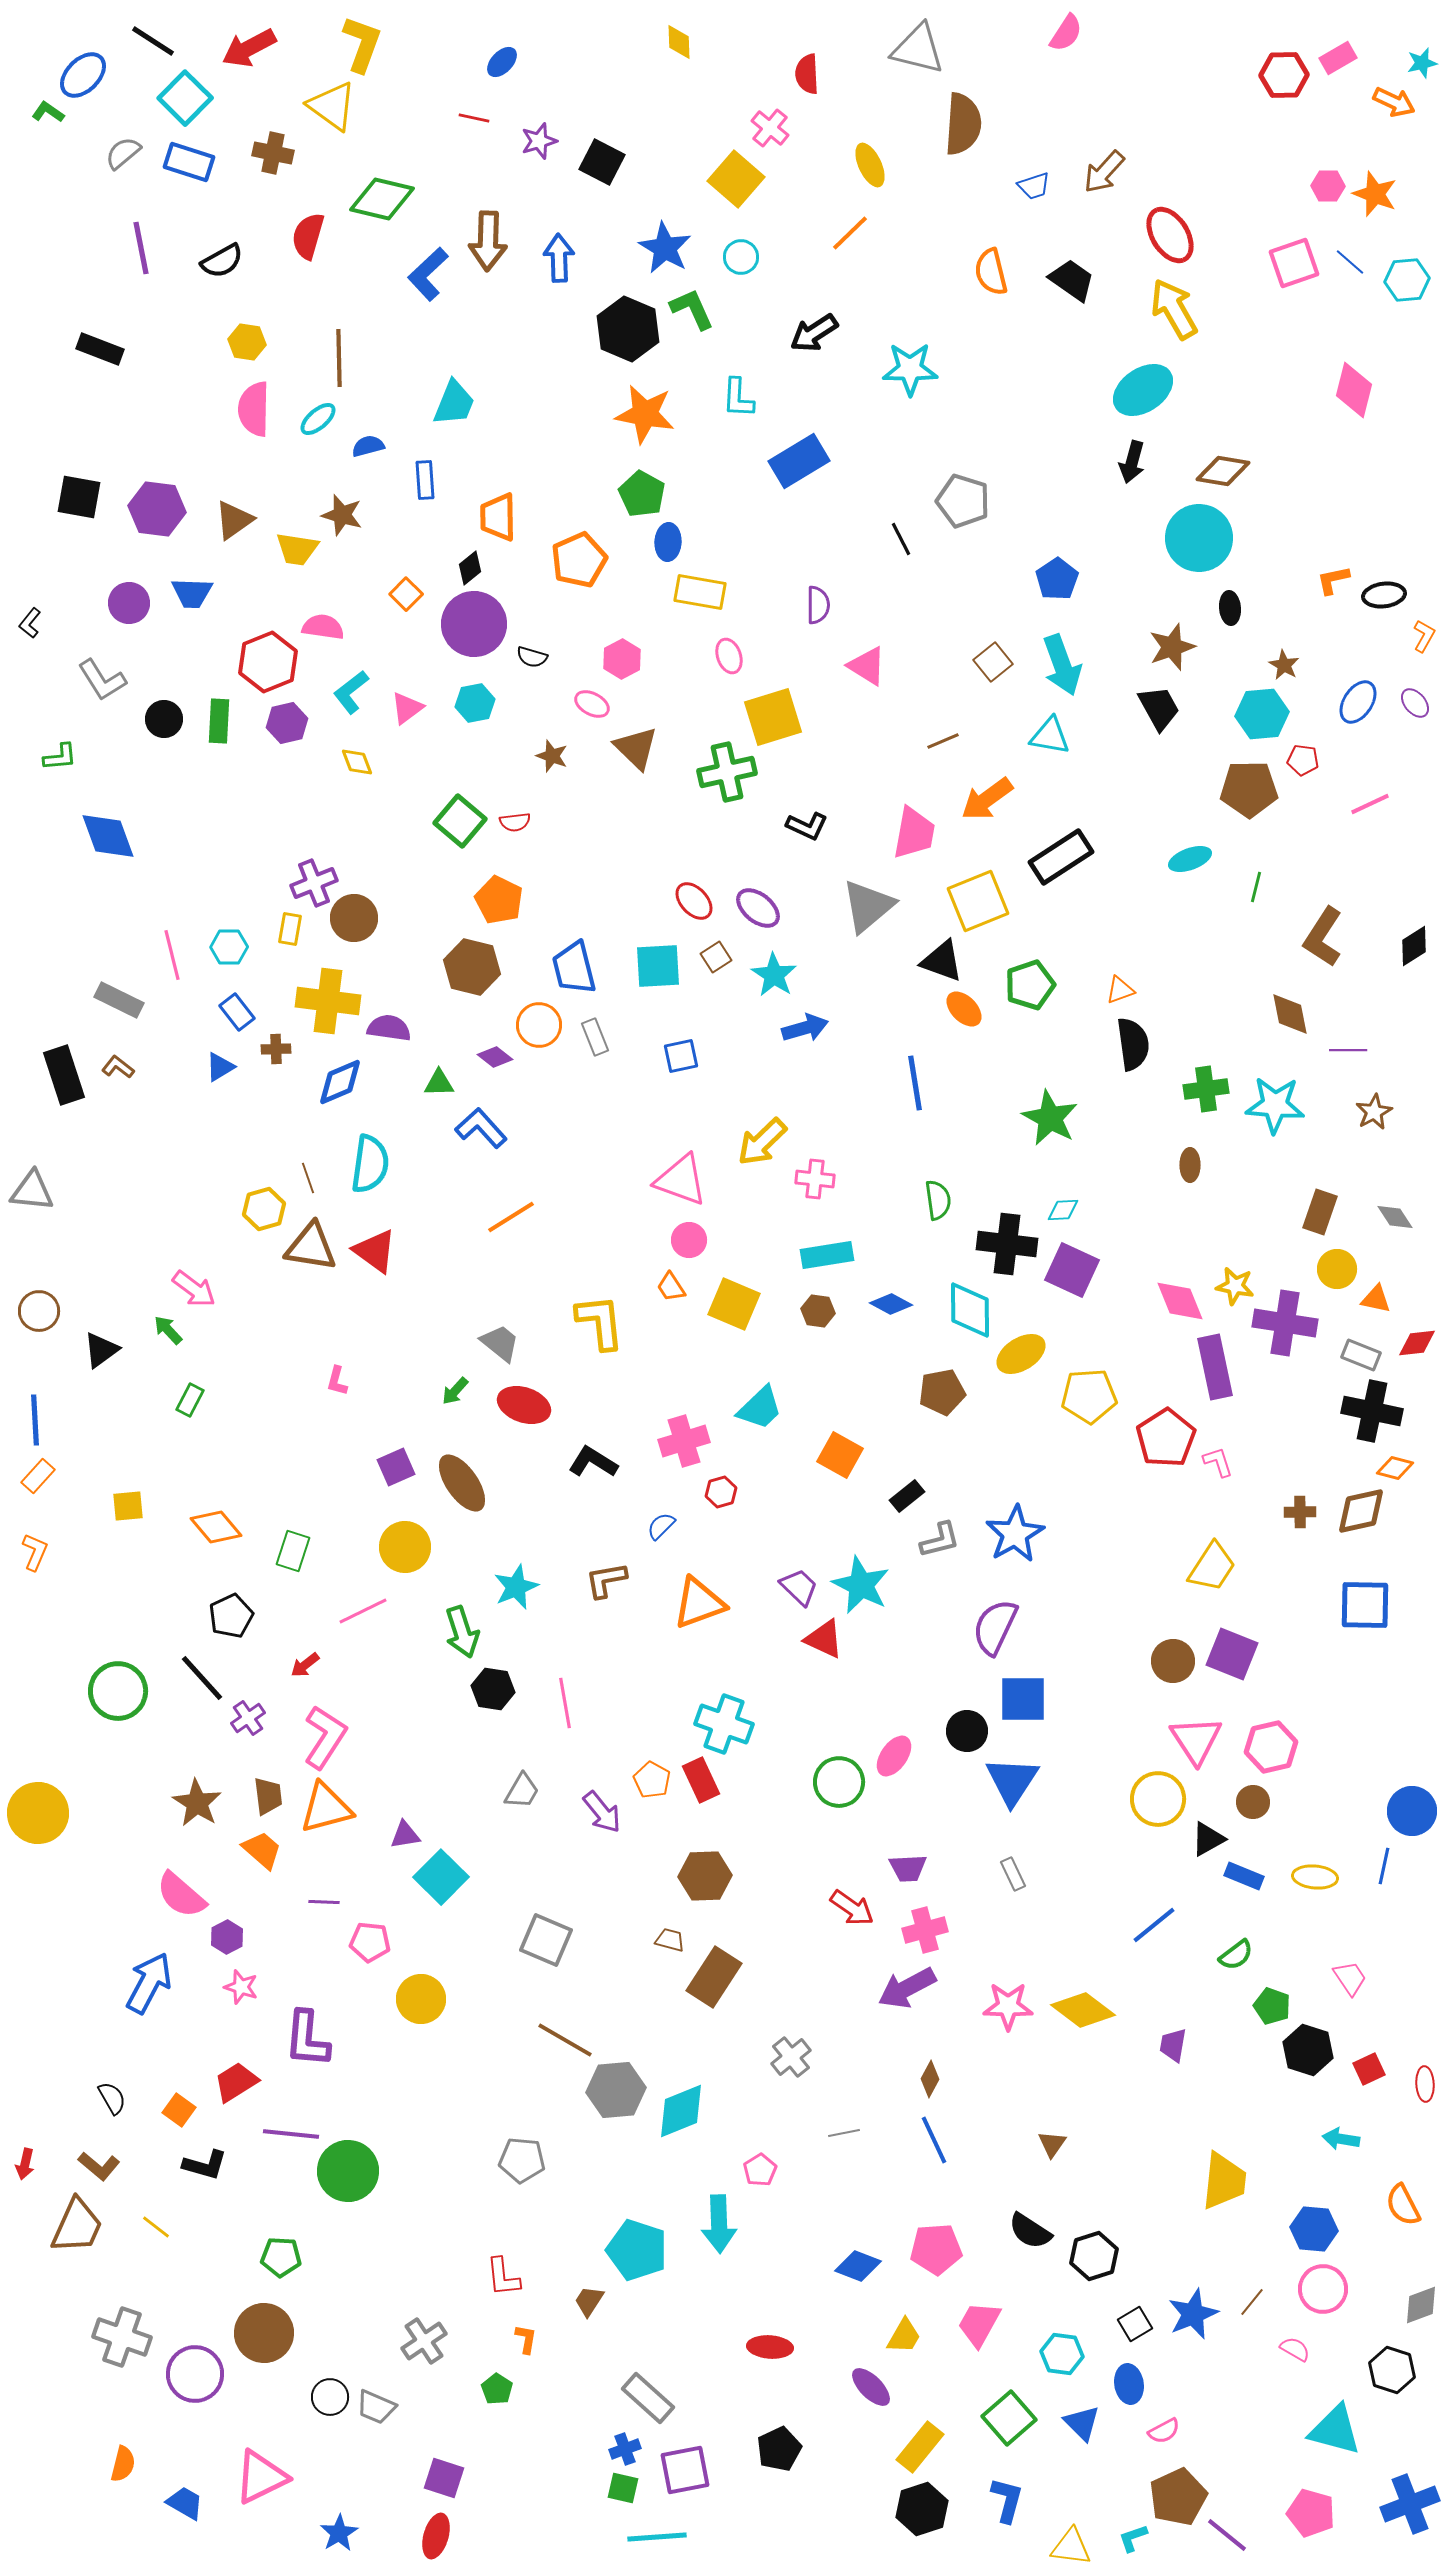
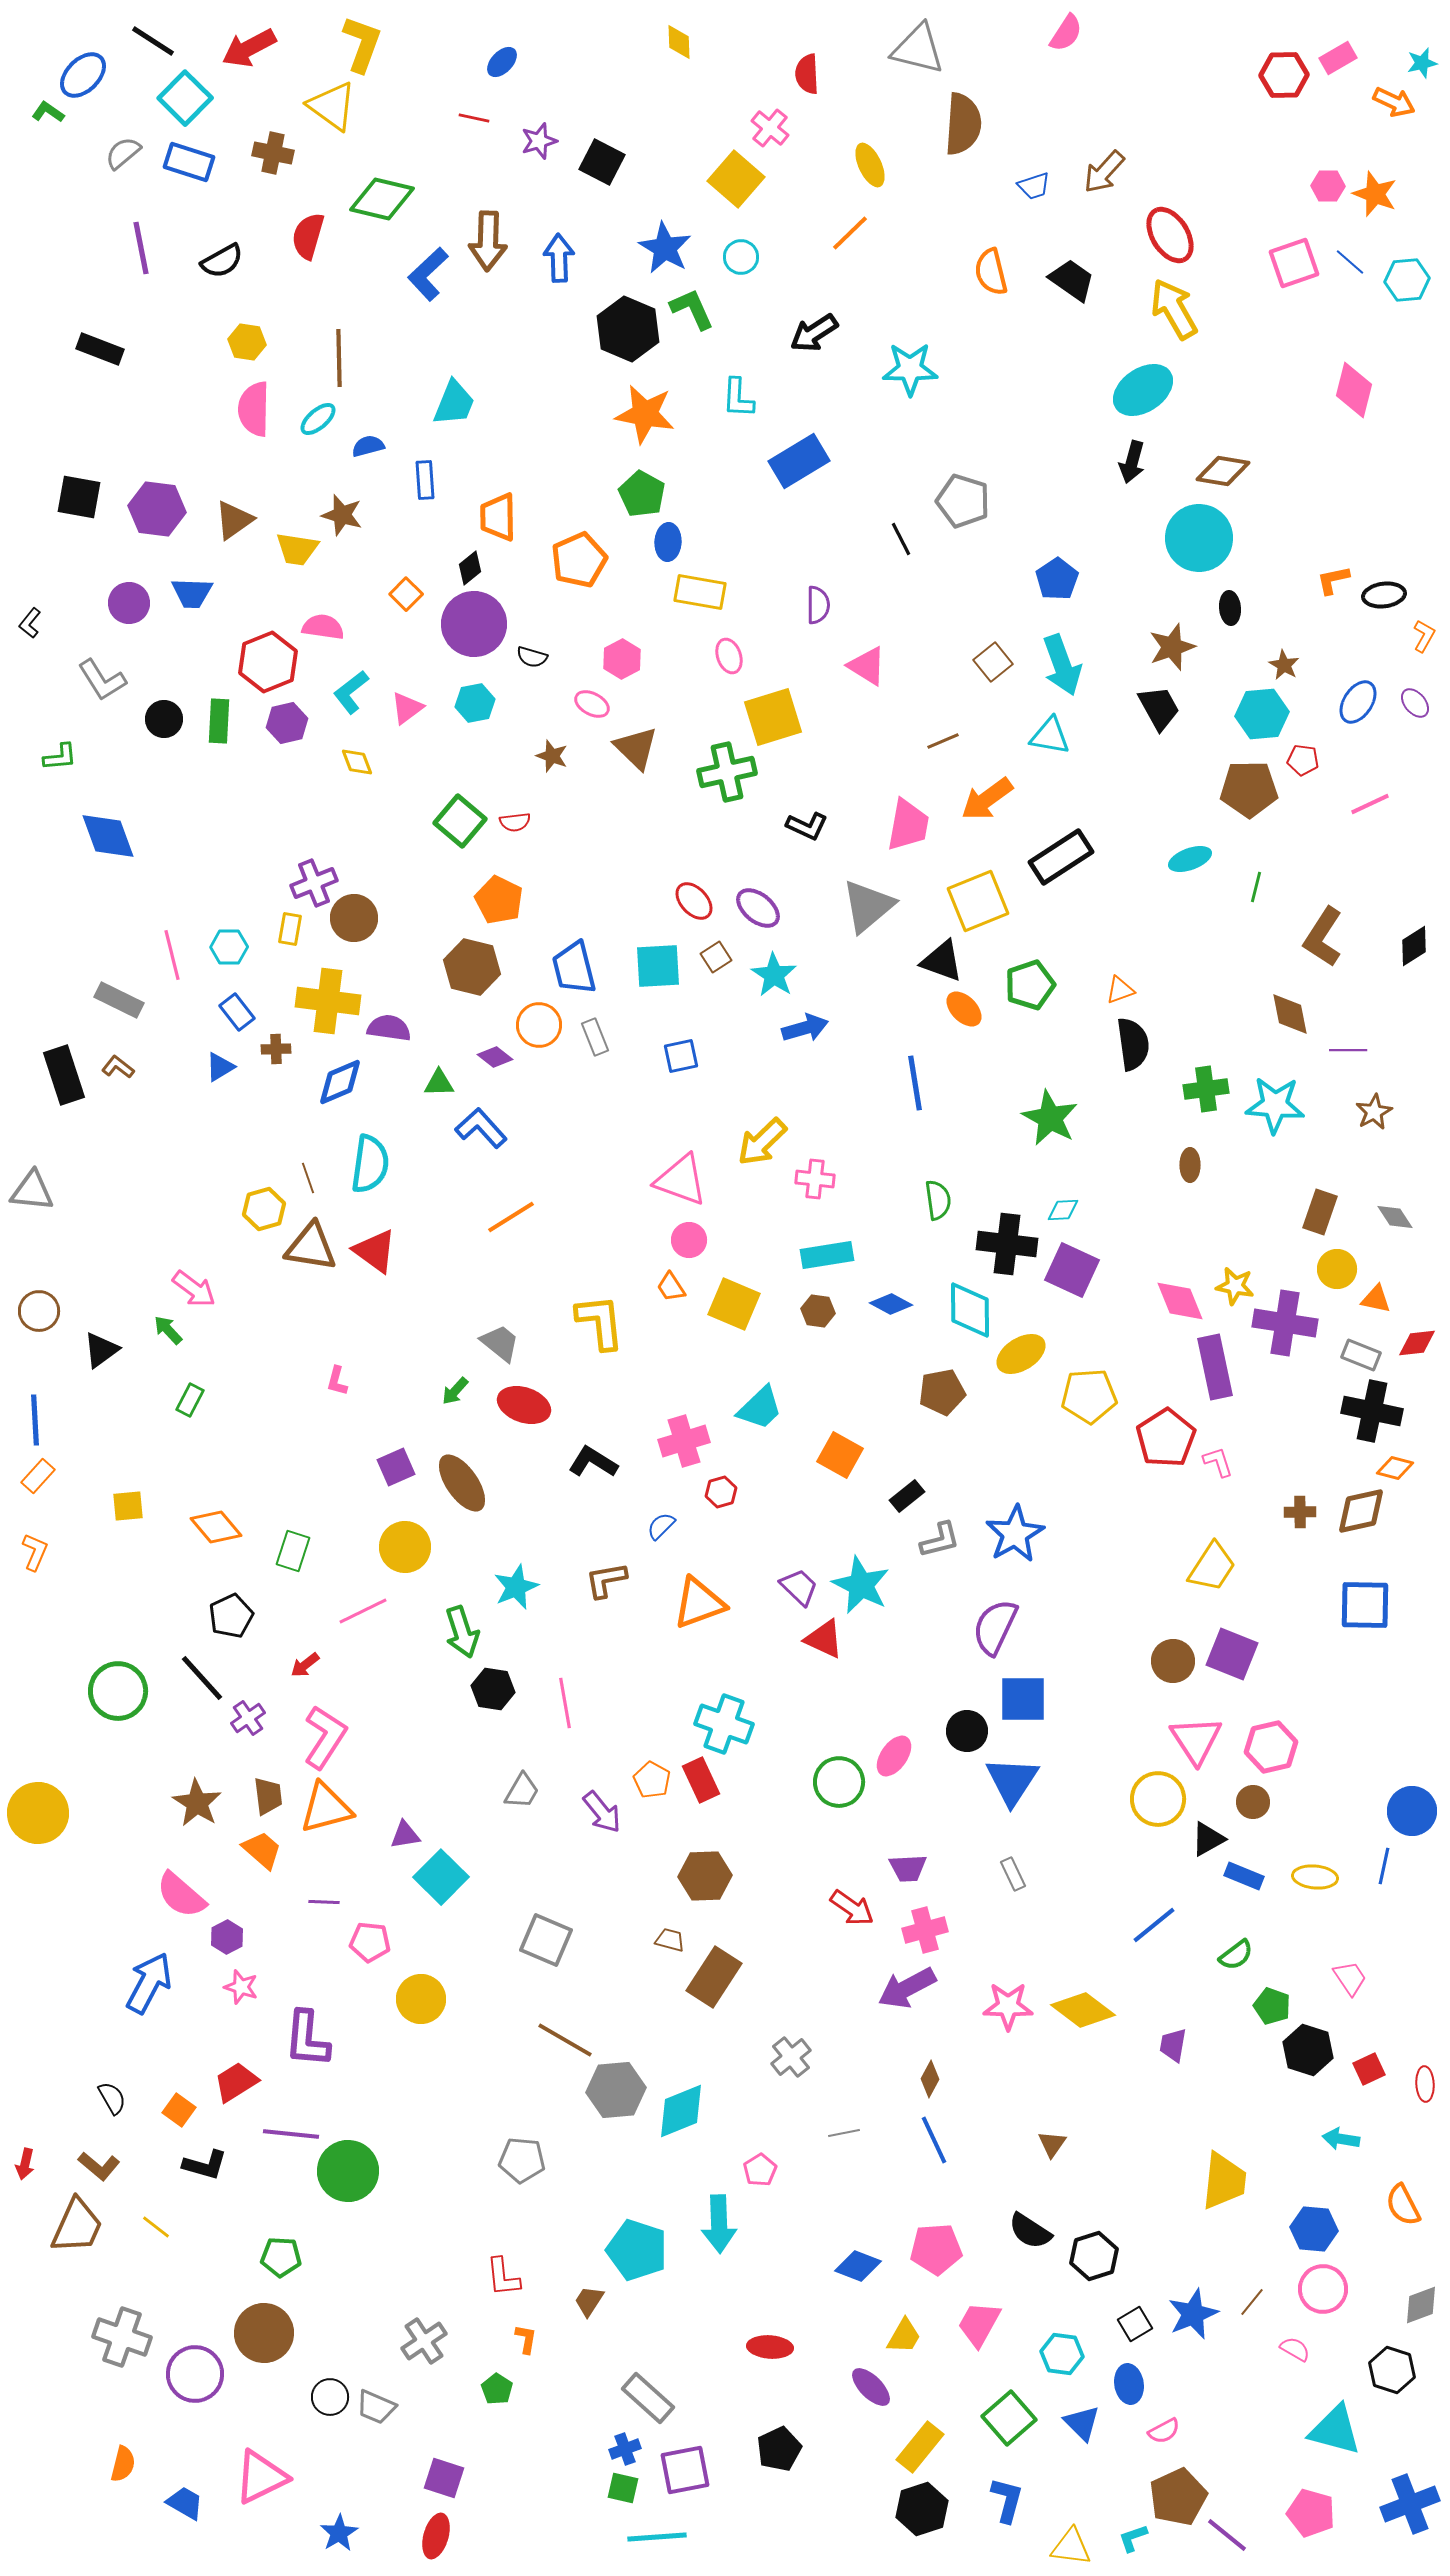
pink trapezoid at (914, 833): moved 6 px left, 8 px up
